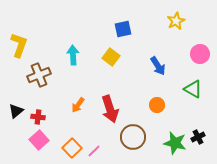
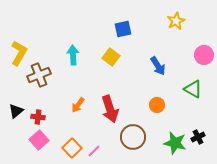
yellow L-shape: moved 8 px down; rotated 10 degrees clockwise
pink circle: moved 4 px right, 1 px down
